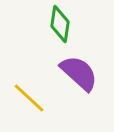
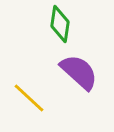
purple semicircle: moved 1 px up
